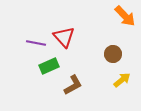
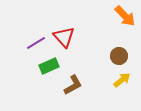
purple line: rotated 42 degrees counterclockwise
brown circle: moved 6 px right, 2 px down
